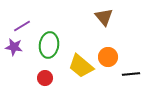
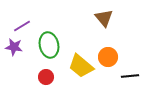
brown triangle: moved 1 px down
green ellipse: rotated 20 degrees counterclockwise
black line: moved 1 px left, 2 px down
red circle: moved 1 px right, 1 px up
